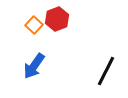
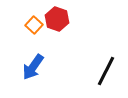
red hexagon: rotated 20 degrees counterclockwise
blue arrow: moved 1 px left, 1 px down
